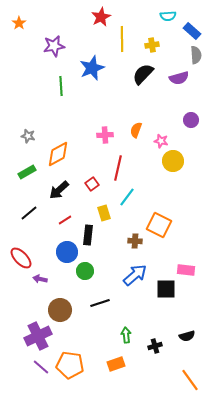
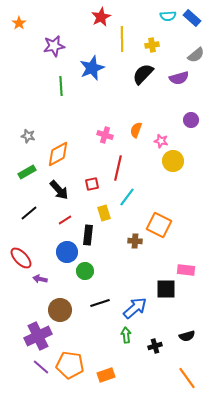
blue rectangle at (192, 31): moved 13 px up
gray semicircle at (196, 55): rotated 54 degrees clockwise
pink cross at (105, 135): rotated 21 degrees clockwise
red square at (92, 184): rotated 24 degrees clockwise
black arrow at (59, 190): rotated 90 degrees counterclockwise
blue arrow at (135, 275): moved 33 px down
orange rectangle at (116, 364): moved 10 px left, 11 px down
orange line at (190, 380): moved 3 px left, 2 px up
